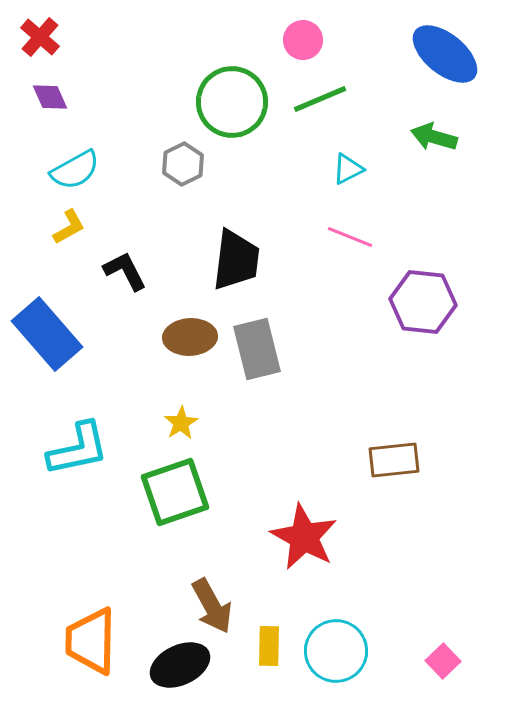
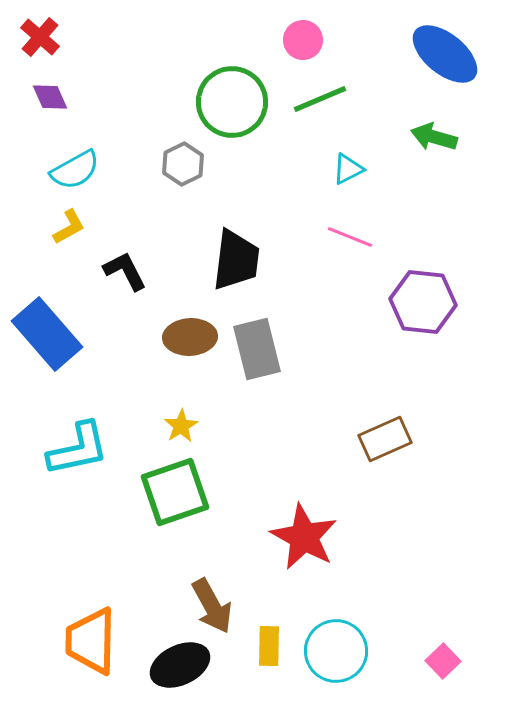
yellow star: moved 3 px down
brown rectangle: moved 9 px left, 21 px up; rotated 18 degrees counterclockwise
